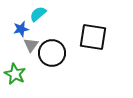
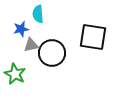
cyan semicircle: rotated 54 degrees counterclockwise
gray triangle: rotated 42 degrees clockwise
